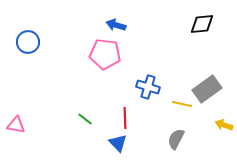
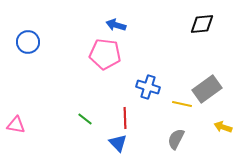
yellow arrow: moved 1 px left, 2 px down
